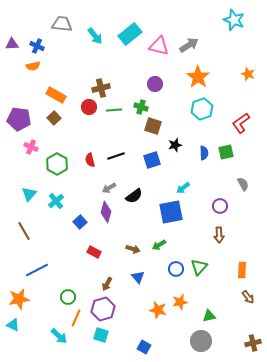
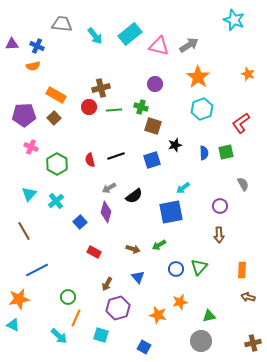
purple pentagon at (19, 119): moved 5 px right, 4 px up; rotated 10 degrees counterclockwise
brown arrow at (248, 297): rotated 144 degrees clockwise
purple hexagon at (103, 309): moved 15 px right, 1 px up
orange star at (158, 310): moved 5 px down
